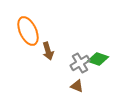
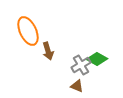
green diamond: moved 1 px left; rotated 10 degrees clockwise
gray cross: moved 1 px right, 2 px down
